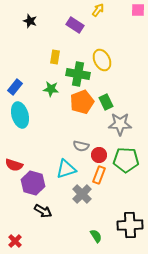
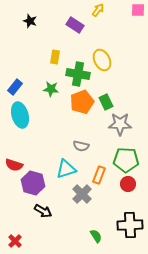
red circle: moved 29 px right, 29 px down
